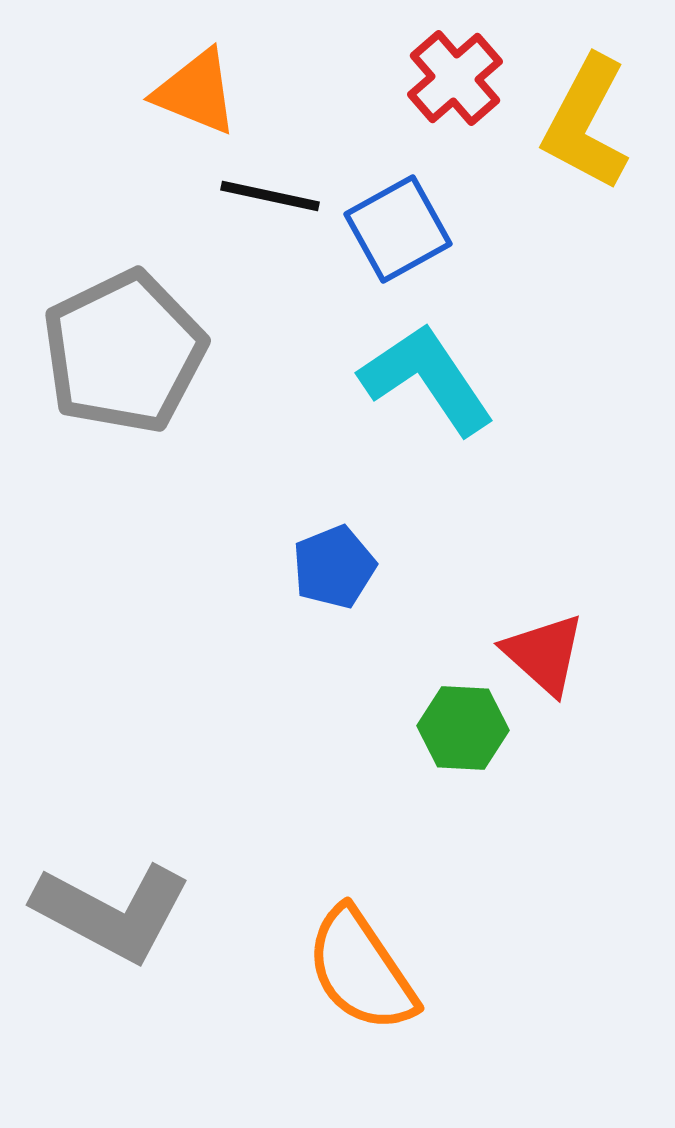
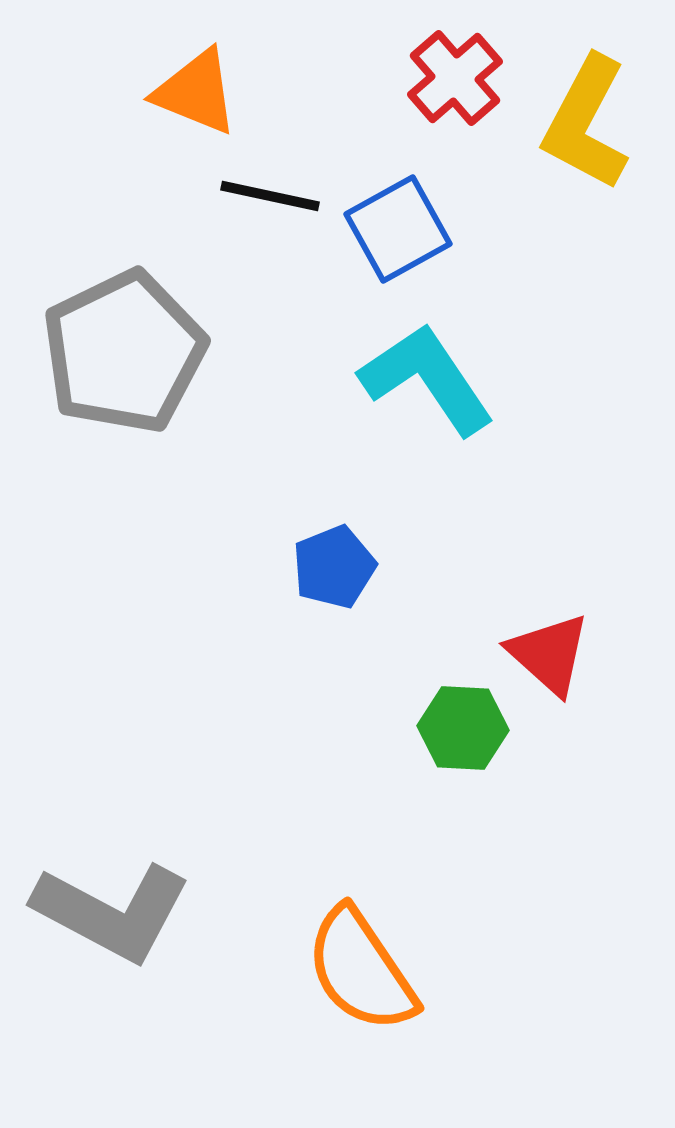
red triangle: moved 5 px right
